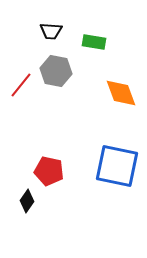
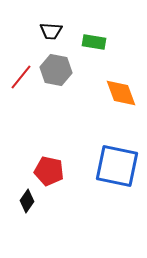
gray hexagon: moved 1 px up
red line: moved 8 px up
